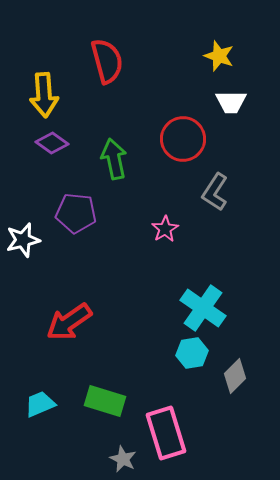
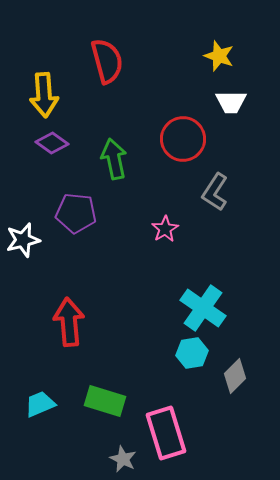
red arrow: rotated 120 degrees clockwise
